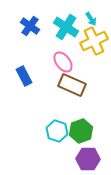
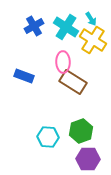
blue cross: moved 4 px right; rotated 24 degrees clockwise
yellow cross: moved 1 px left, 1 px up; rotated 32 degrees counterclockwise
pink ellipse: rotated 35 degrees clockwise
blue rectangle: rotated 42 degrees counterclockwise
brown rectangle: moved 1 px right, 3 px up; rotated 8 degrees clockwise
cyan hexagon: moved 9 px left, 6 px down; rotated 15 degrees counterclockwise
